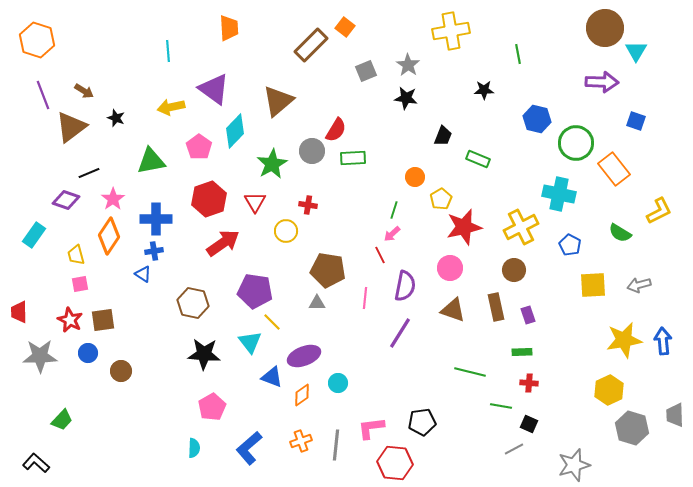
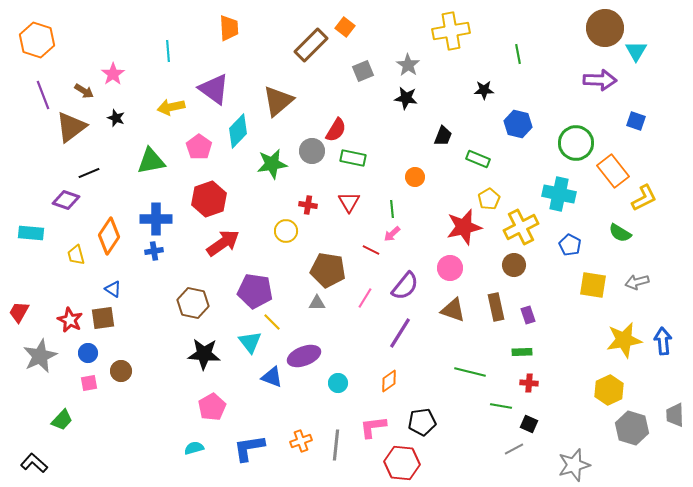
gray square at (366, 71): moved 3 px left
purple arrow at (602, 82): moved 2 px left, 2 px up
blue hexagon at (537, 119): moved 19 px left, 5 px down
cyan diamond at (235, 131): moved 3 px right
green rectangle at (353, 158): rotated 15 degrees clockwise
green star at (272, 164): rotated 20 degrees clockwise
orange rectangle at (614, 169): moved 1 px left, 2 px down
pink star at (113, 199): moved 125 px up
yellow pentagon at (441, 199): moved 48 px right
red triangle at (255, 202): moved 94 px right
green line at (394, 210): moved 2 px left, 1 px up; rotated 24 degrees counterclockwise
yellow L-shape at (659, 211): moved 15 px left, 13 px up
cyan rectangle at (34, 235): moved 3 px left, 2 px up; rotated 60 degrees clockwise
red line at (380, 255): moved 9 px left, 5 px up; rotated 36 degrees counterclockwise
brown circle at (514, 270): moved 5 px up
blue triangle at (143, 274): moved 30 px left, 15 px down
pink square at (80, 284): moved 9 px right, 99 px down
yellow square at (593, 285): rotated 12 degrees clockwise
gray arrow at (639, 285): moved 2 px left, 3 px up
purple semicircle at (405, 286): rotated 28 degrees clockwise
pink line at (365, 298): rotated 25 degrees clockwise
red trapezoid at (19, 312): rotated 30 degrees clockwise
brown square at (103, 320): moved 2 px up
gray star at (40, 356): rotated 24 degrees counterclockwise
orange diamond at (302, 395): moved 87 px right, 14 px up
pink L-shape at (371, 428): moved 2 px right, 1 px up
cyan semicircle at (194, 448): rotated 108 degrees counterclockwise
blue L-shape at (249, 448): rotated 32 degrees clockwise
black L-shape at (36, 463): moved 2 px left
red hexagon at (395, 463): moved 7 px right
